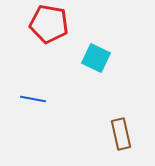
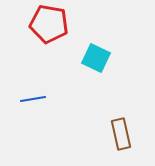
blue line: rotated 20 degrees counterclockwise
